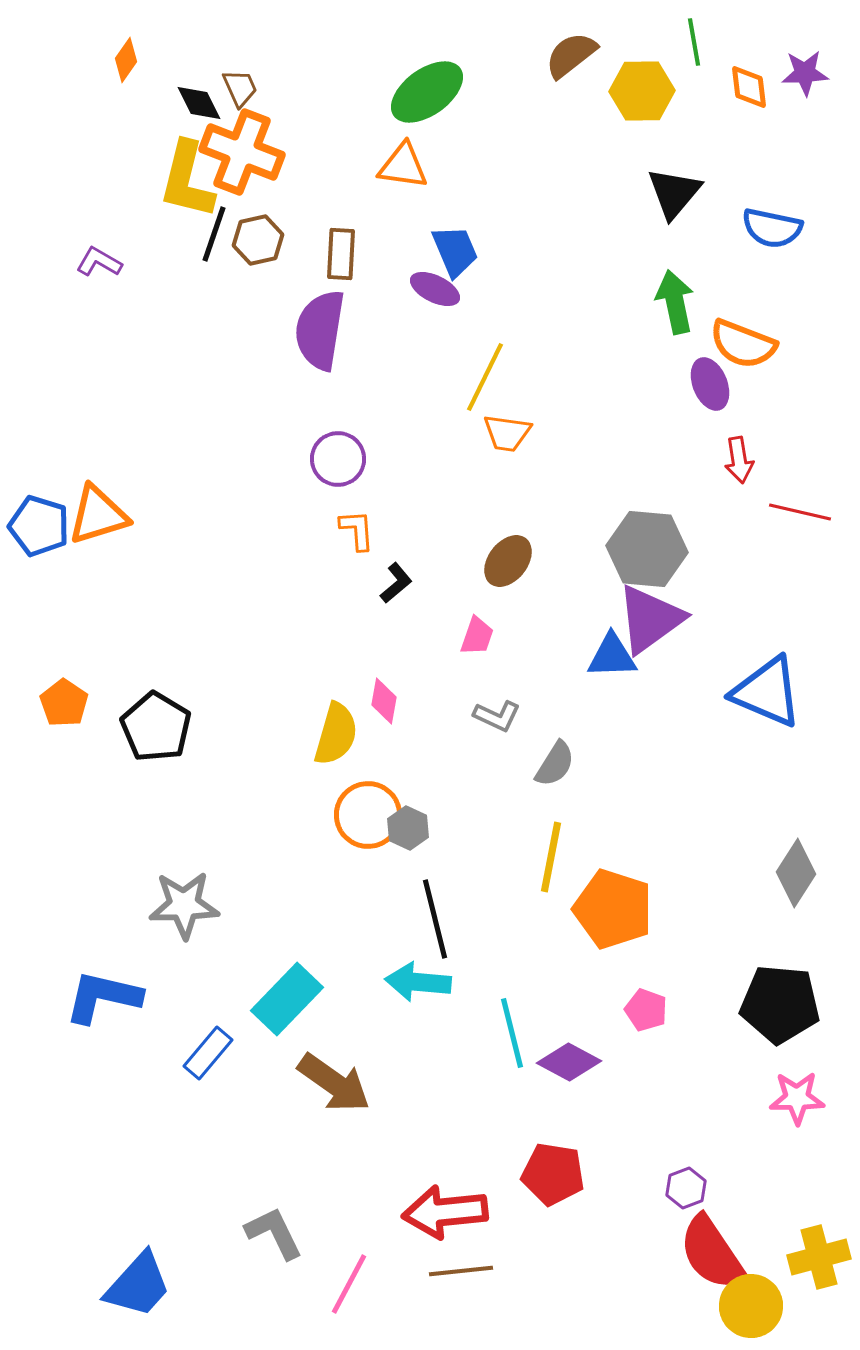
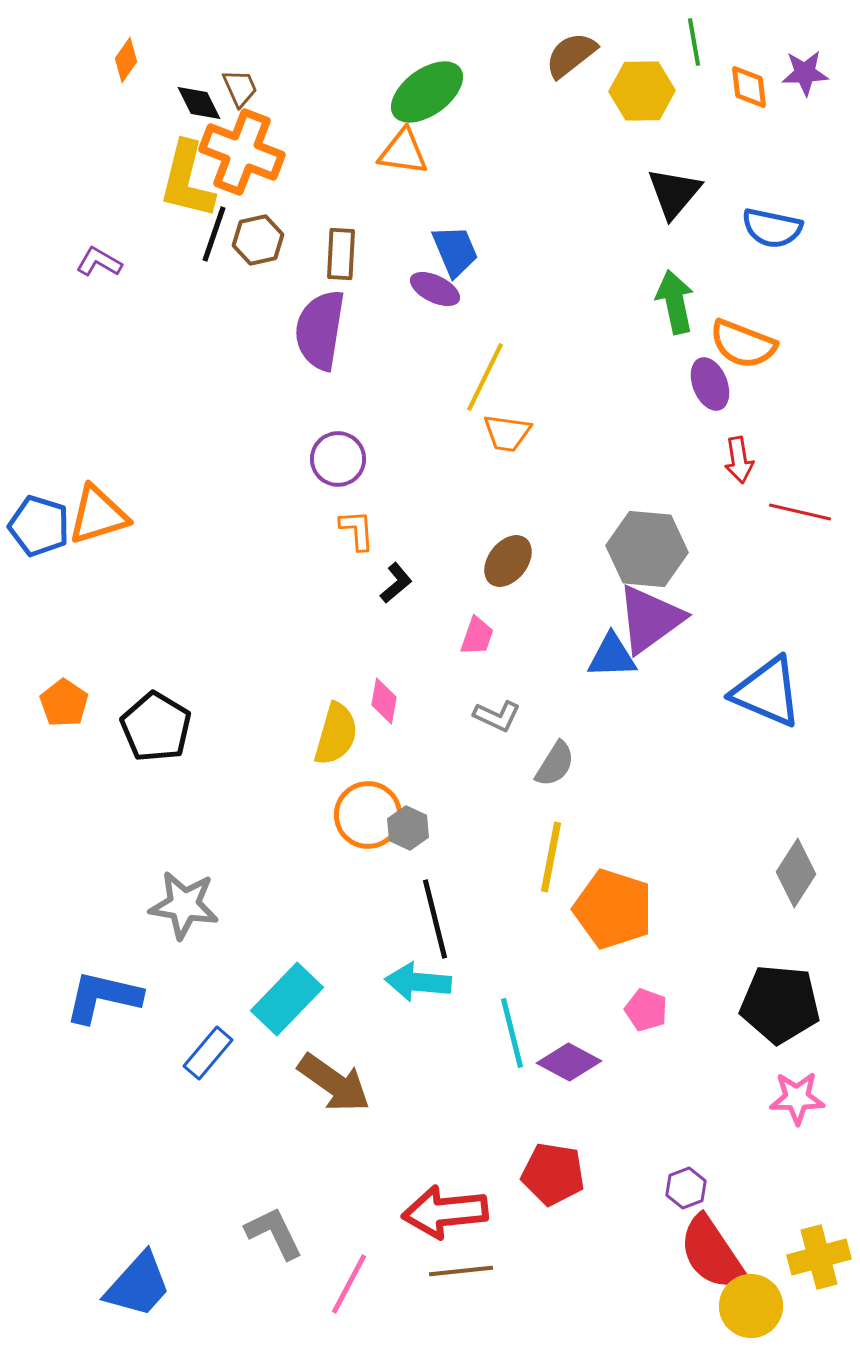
orange triangle at (403, 166): moved 14 px up
gray star at (184, 905): rotated 10 degrees clockwise
